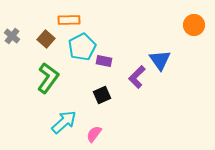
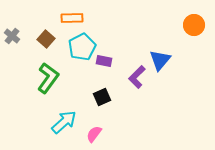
orange rectangle: moved 3 px right, 2 px up
blue triangle: rotated 15 degrees clockwise
black square: moved 2 px down
